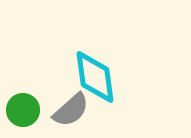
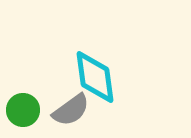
gray semicircle: rotated 6 degrees clockwise
